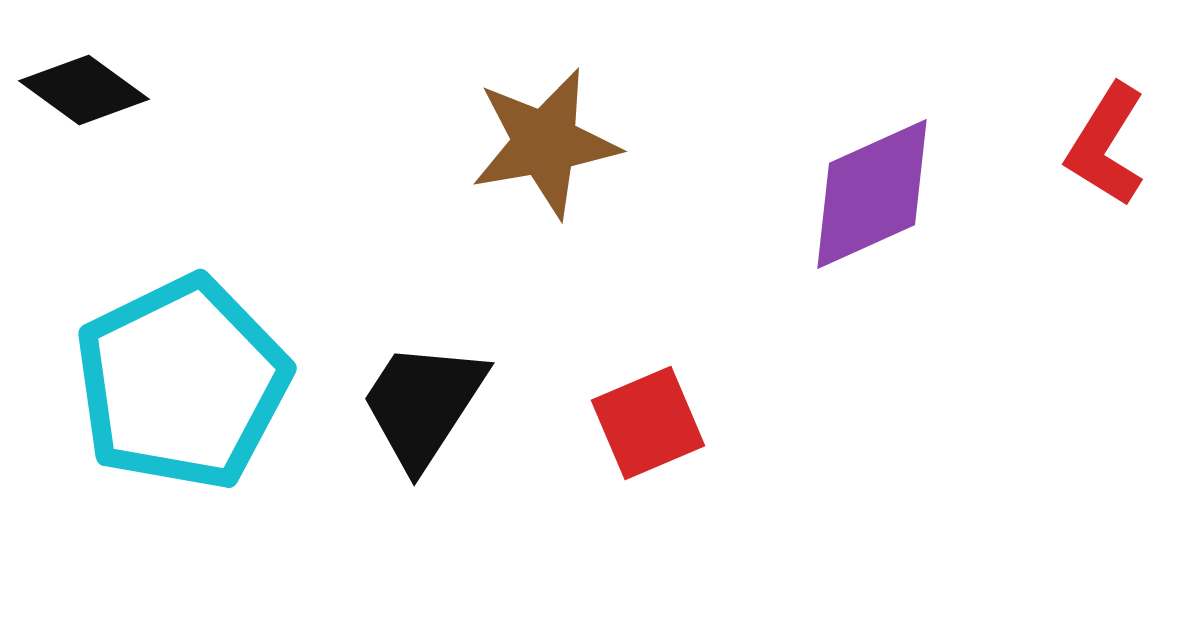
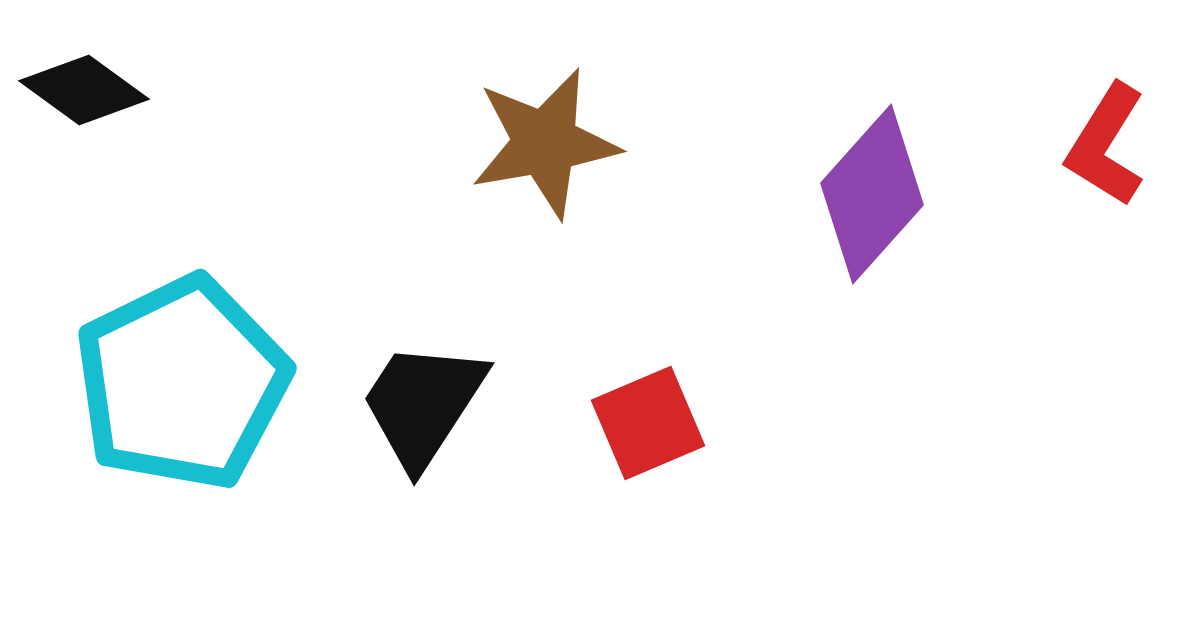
purple diamond: rotated 24 degrees counterclockwise
